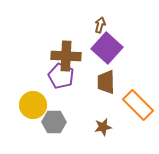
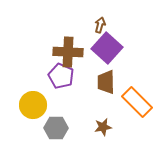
brown cross: moved 2 px right, 4 px up
orange rectangle: moved 1 px left, 3 px up
gray hexagon: moved 2 px right, 6 px down
